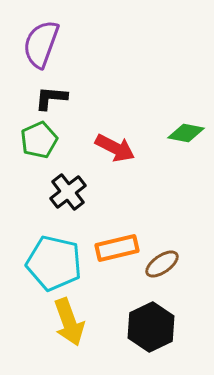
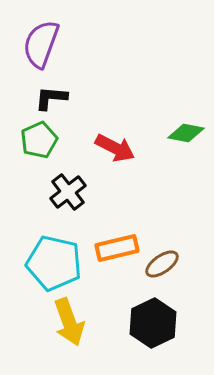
black hexagon: moved 2 px right, 4 px up
